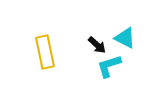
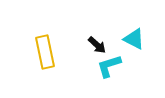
cyan triangle: moved 9 px right, 1 px down
